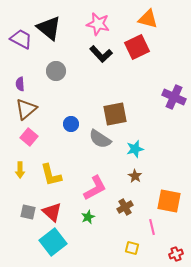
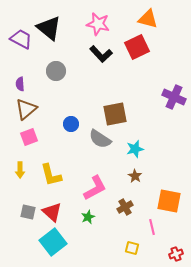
pink square: rotated 30 degrees clockwise
